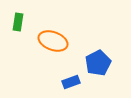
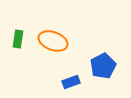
green rectangle: moved 17 px down
blue pentagon: moved 5 px right, 3 px down
